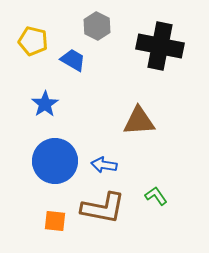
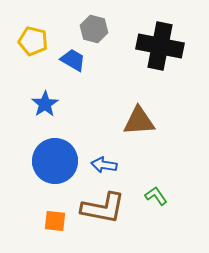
gray hexagon: moved 3 px left, 3 px down; rotated 12 degrees counterclockwise
